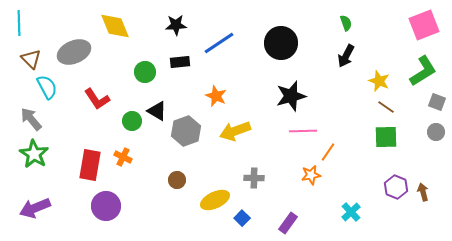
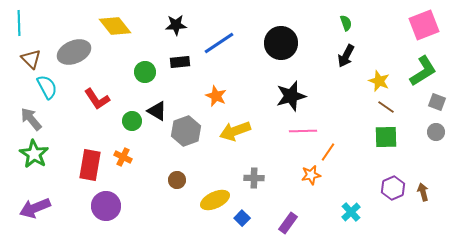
yellow diamond at (115, 26): rotated 16 degrees counterclockwise
purple hexagon at (396, 187): moved 3 px left, 1 px down; rotated 15 degrees clockwise
